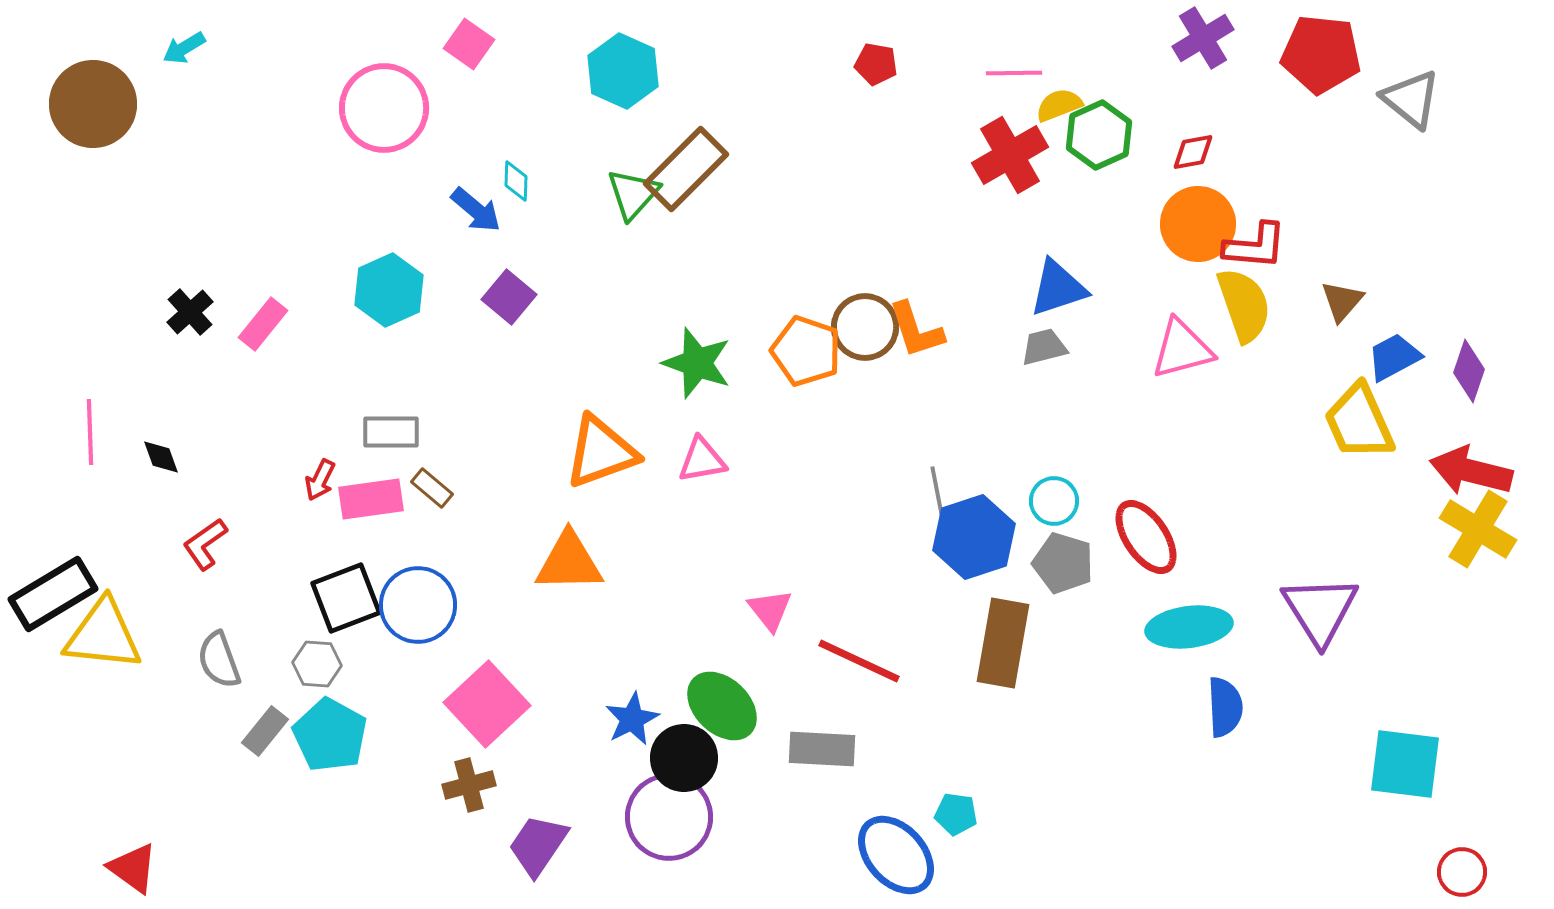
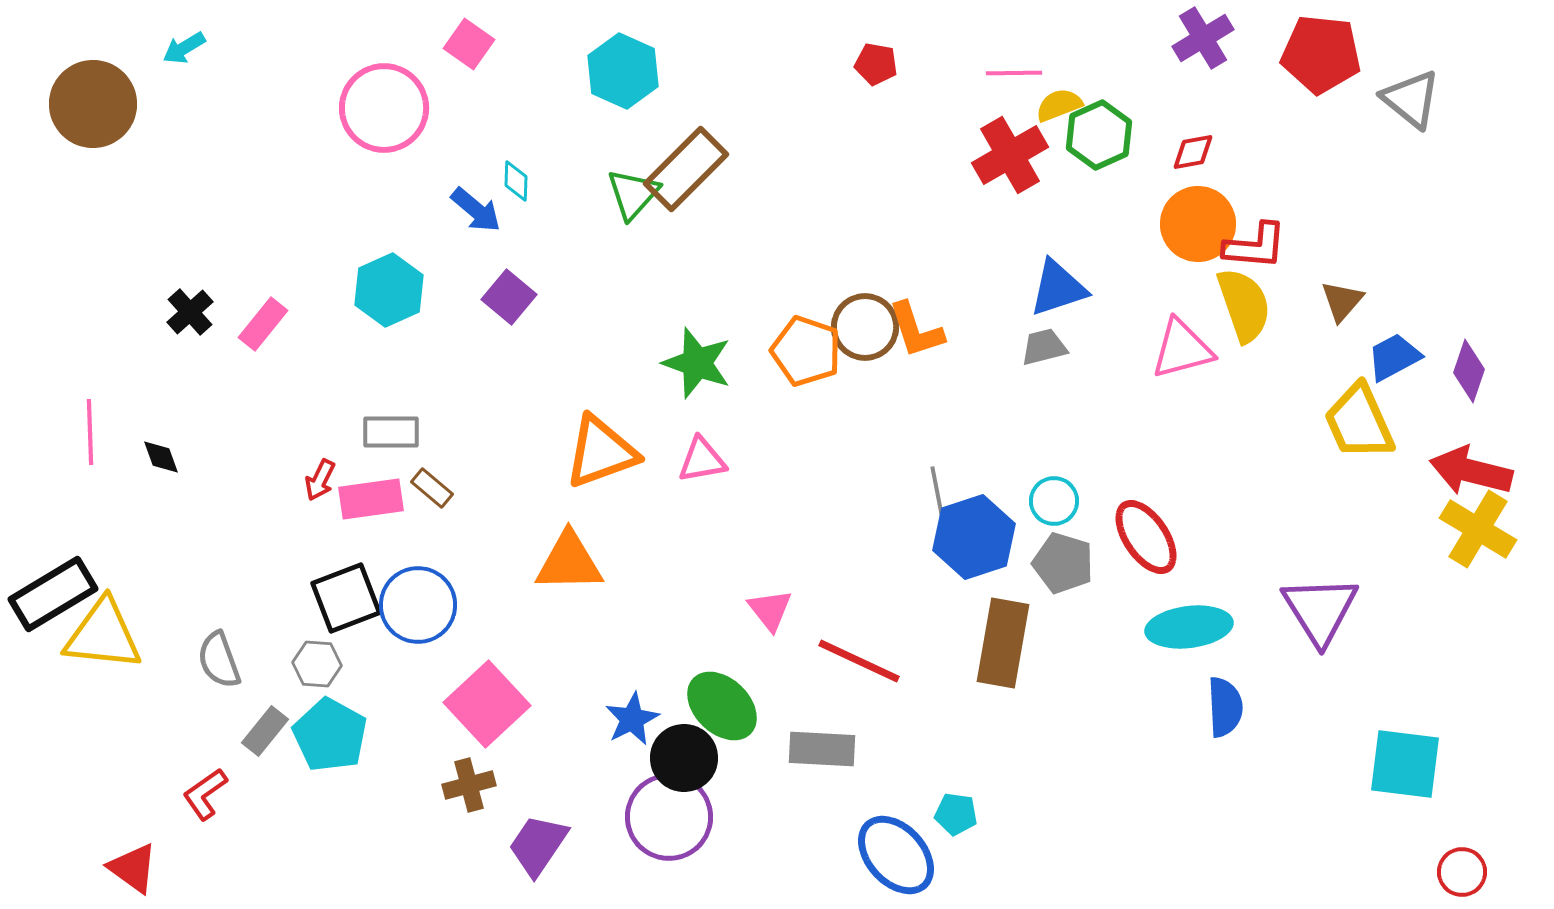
red L-shape at (205, 544): moved 250 px down
